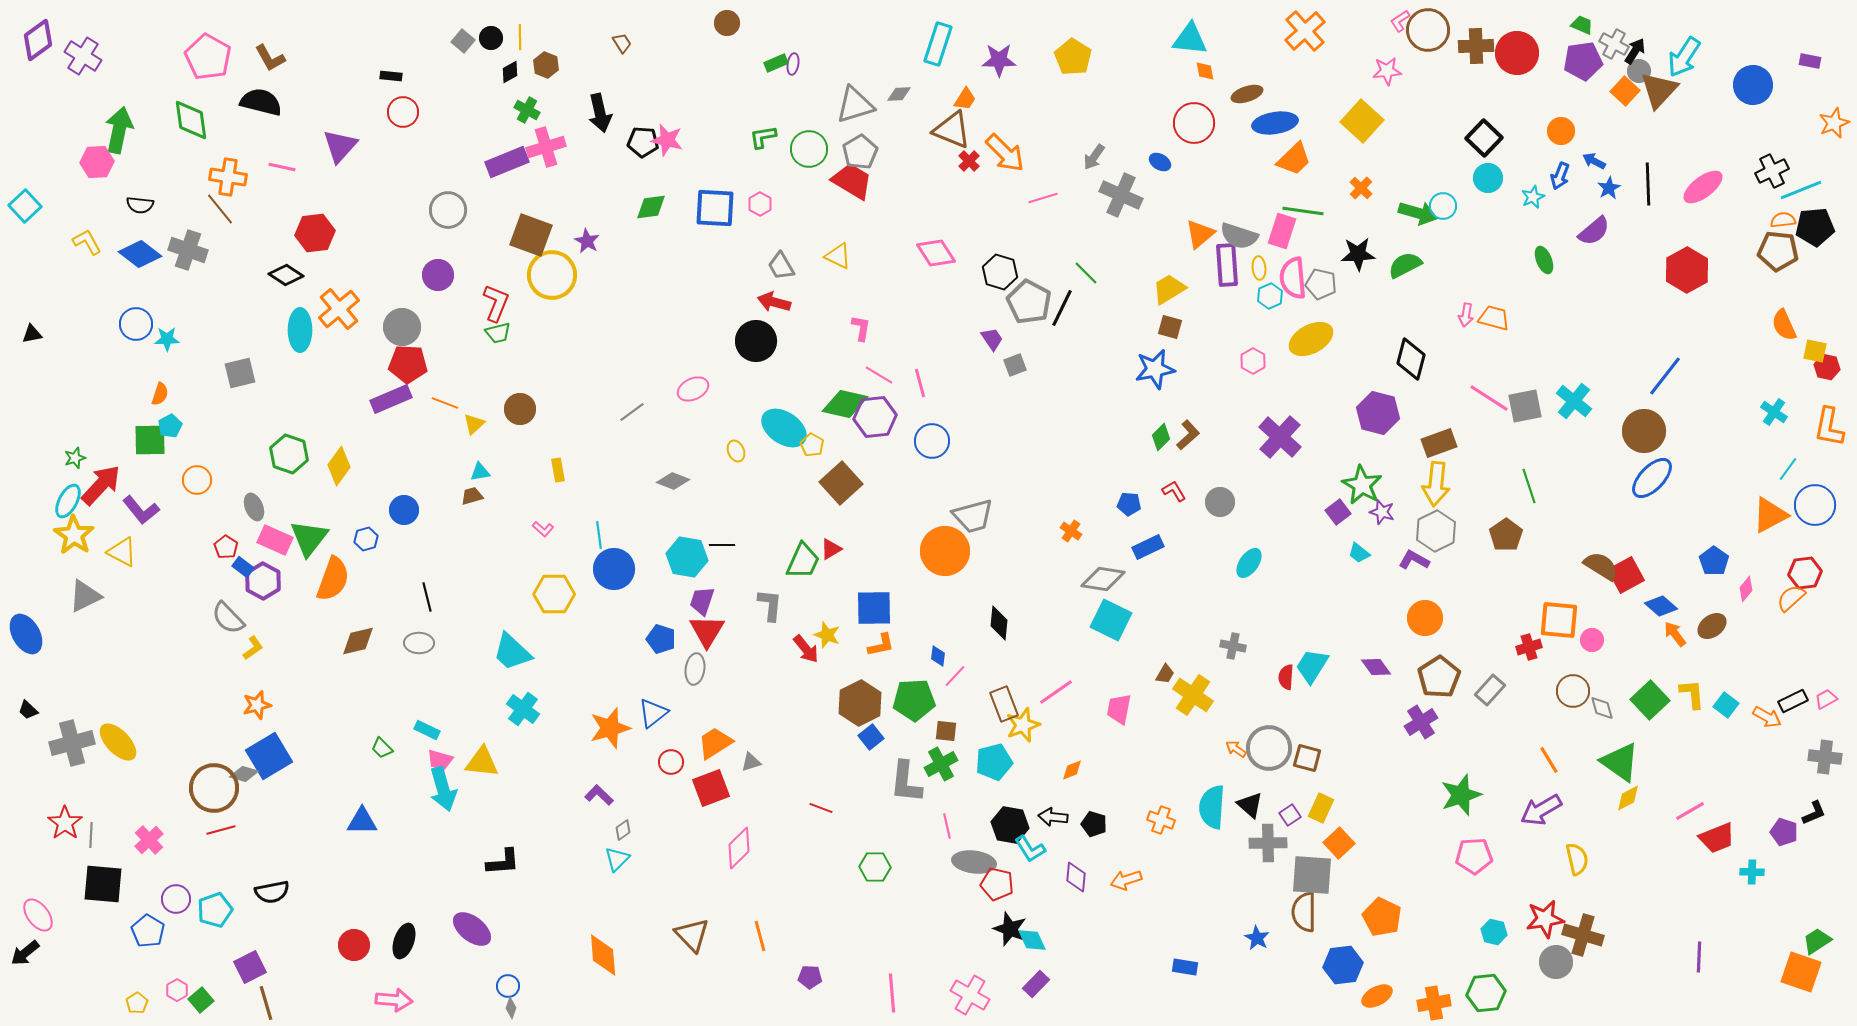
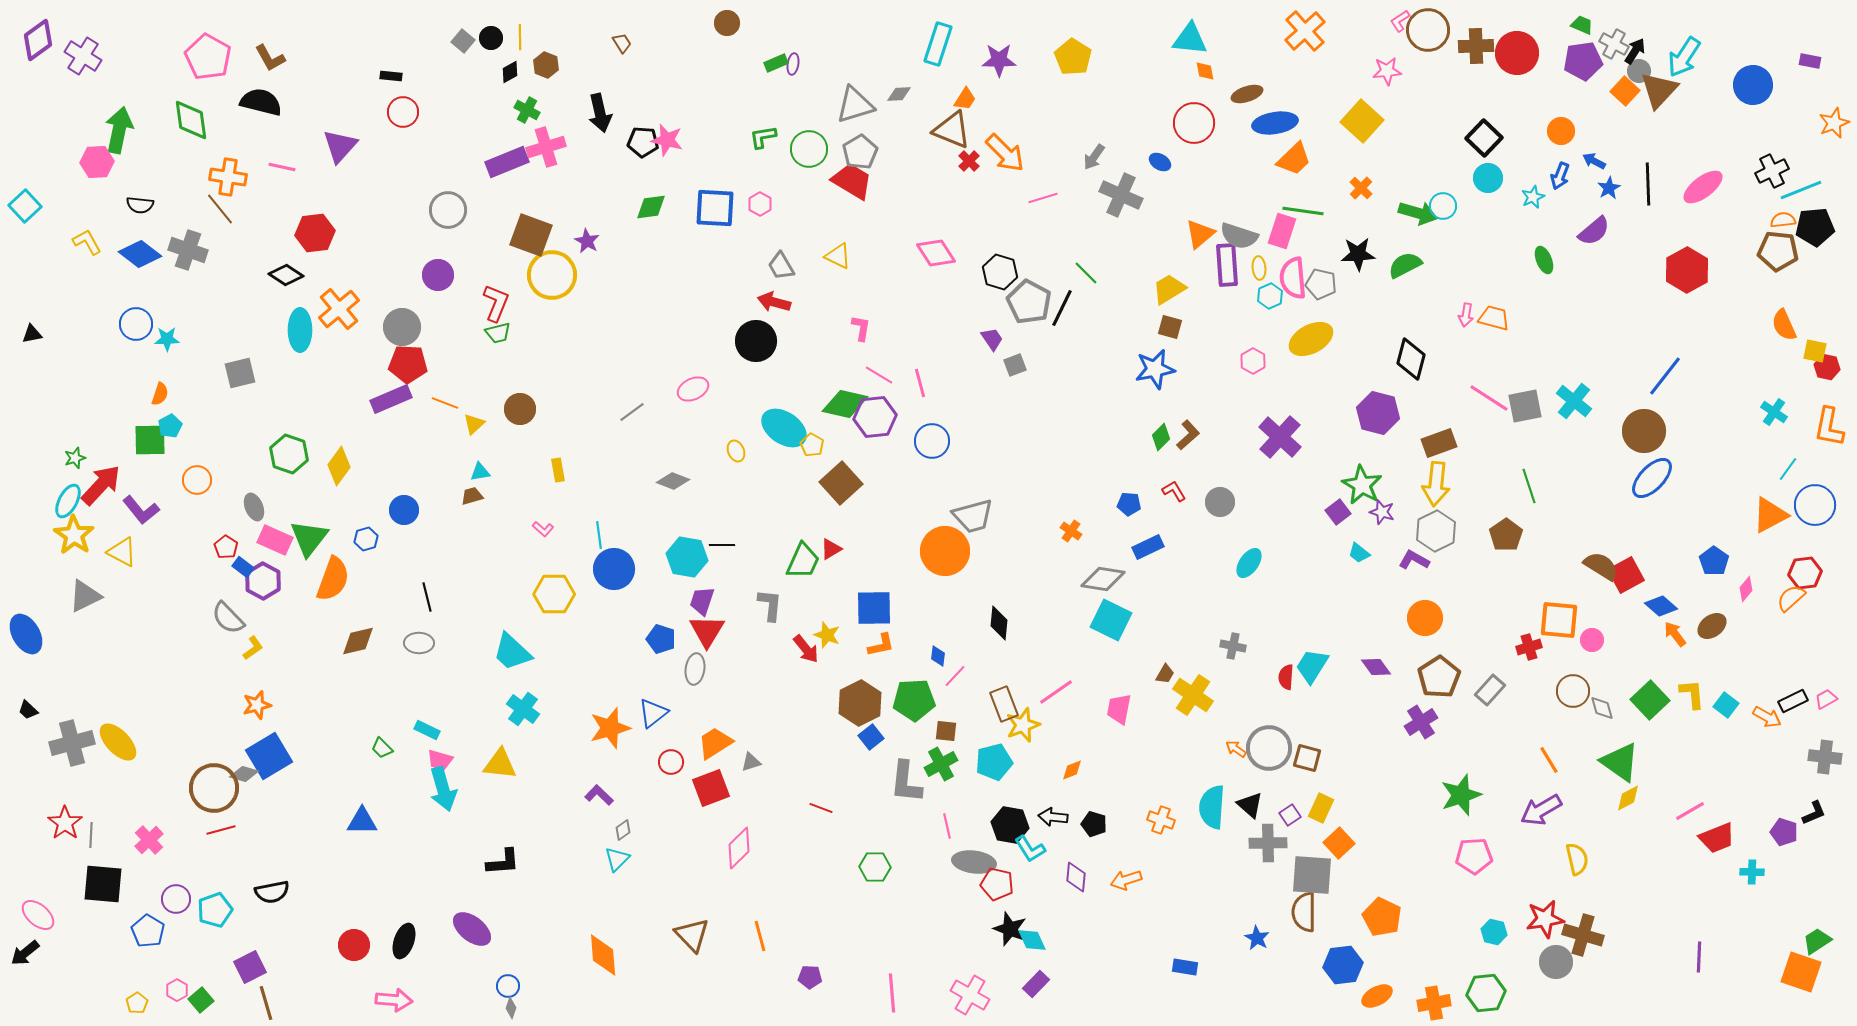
yellow triangle at (482, 762): moved 18 px right, 2 px down
pink ellipse at (38, 915): rotated 12 degrees counterclockwise
